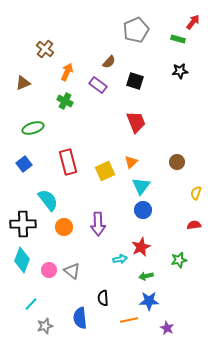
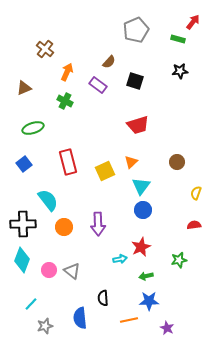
brown triangle: moved 1 px right, 5 px down
red trapezoid: moved 2 px right, 3 px down; rotated 95 degrees clockwise
